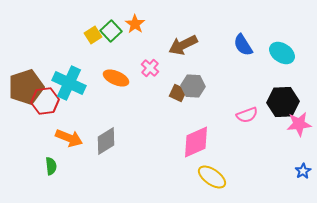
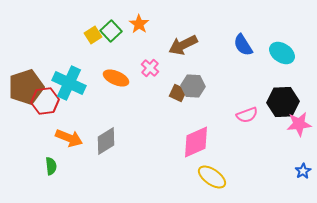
orange star: moved 4 px right
